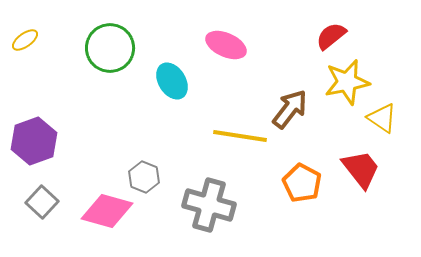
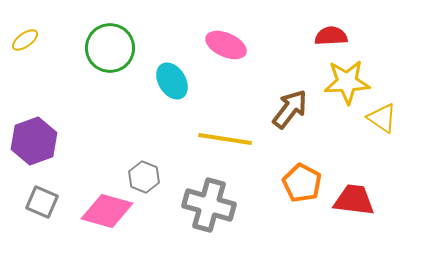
red semicircle: rotated 36 degrees clockwise
yellow star: rotated 9 degrees clockwise
yellow line: moved 15 px left, 3 px down
red trapezoid: moved 7 px left, 31 px down; rotated 45 degrees counterclockwise
gray square: rotated 20 degrees counterclockwise
